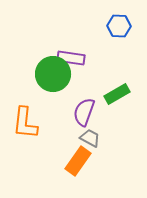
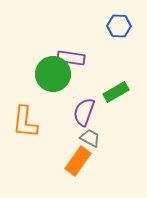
green rectangle: moved 1 px left, 2 px up
orange L-shape: moved 1 px up
